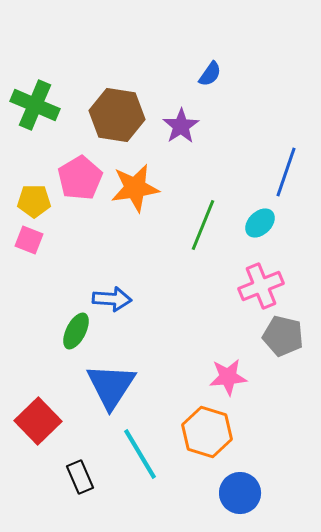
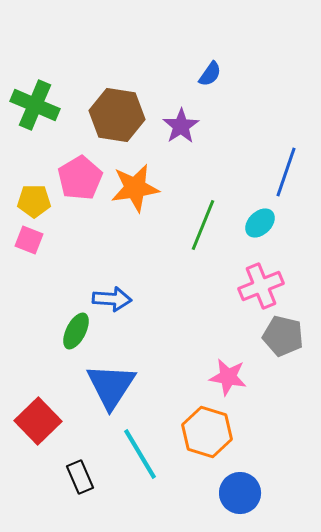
pink star: rotated 15 degrees clockwise
